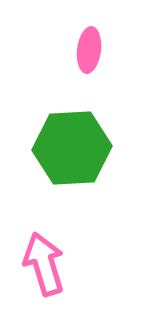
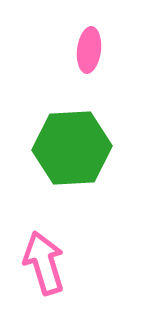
pink arrow: moved 1 px up
